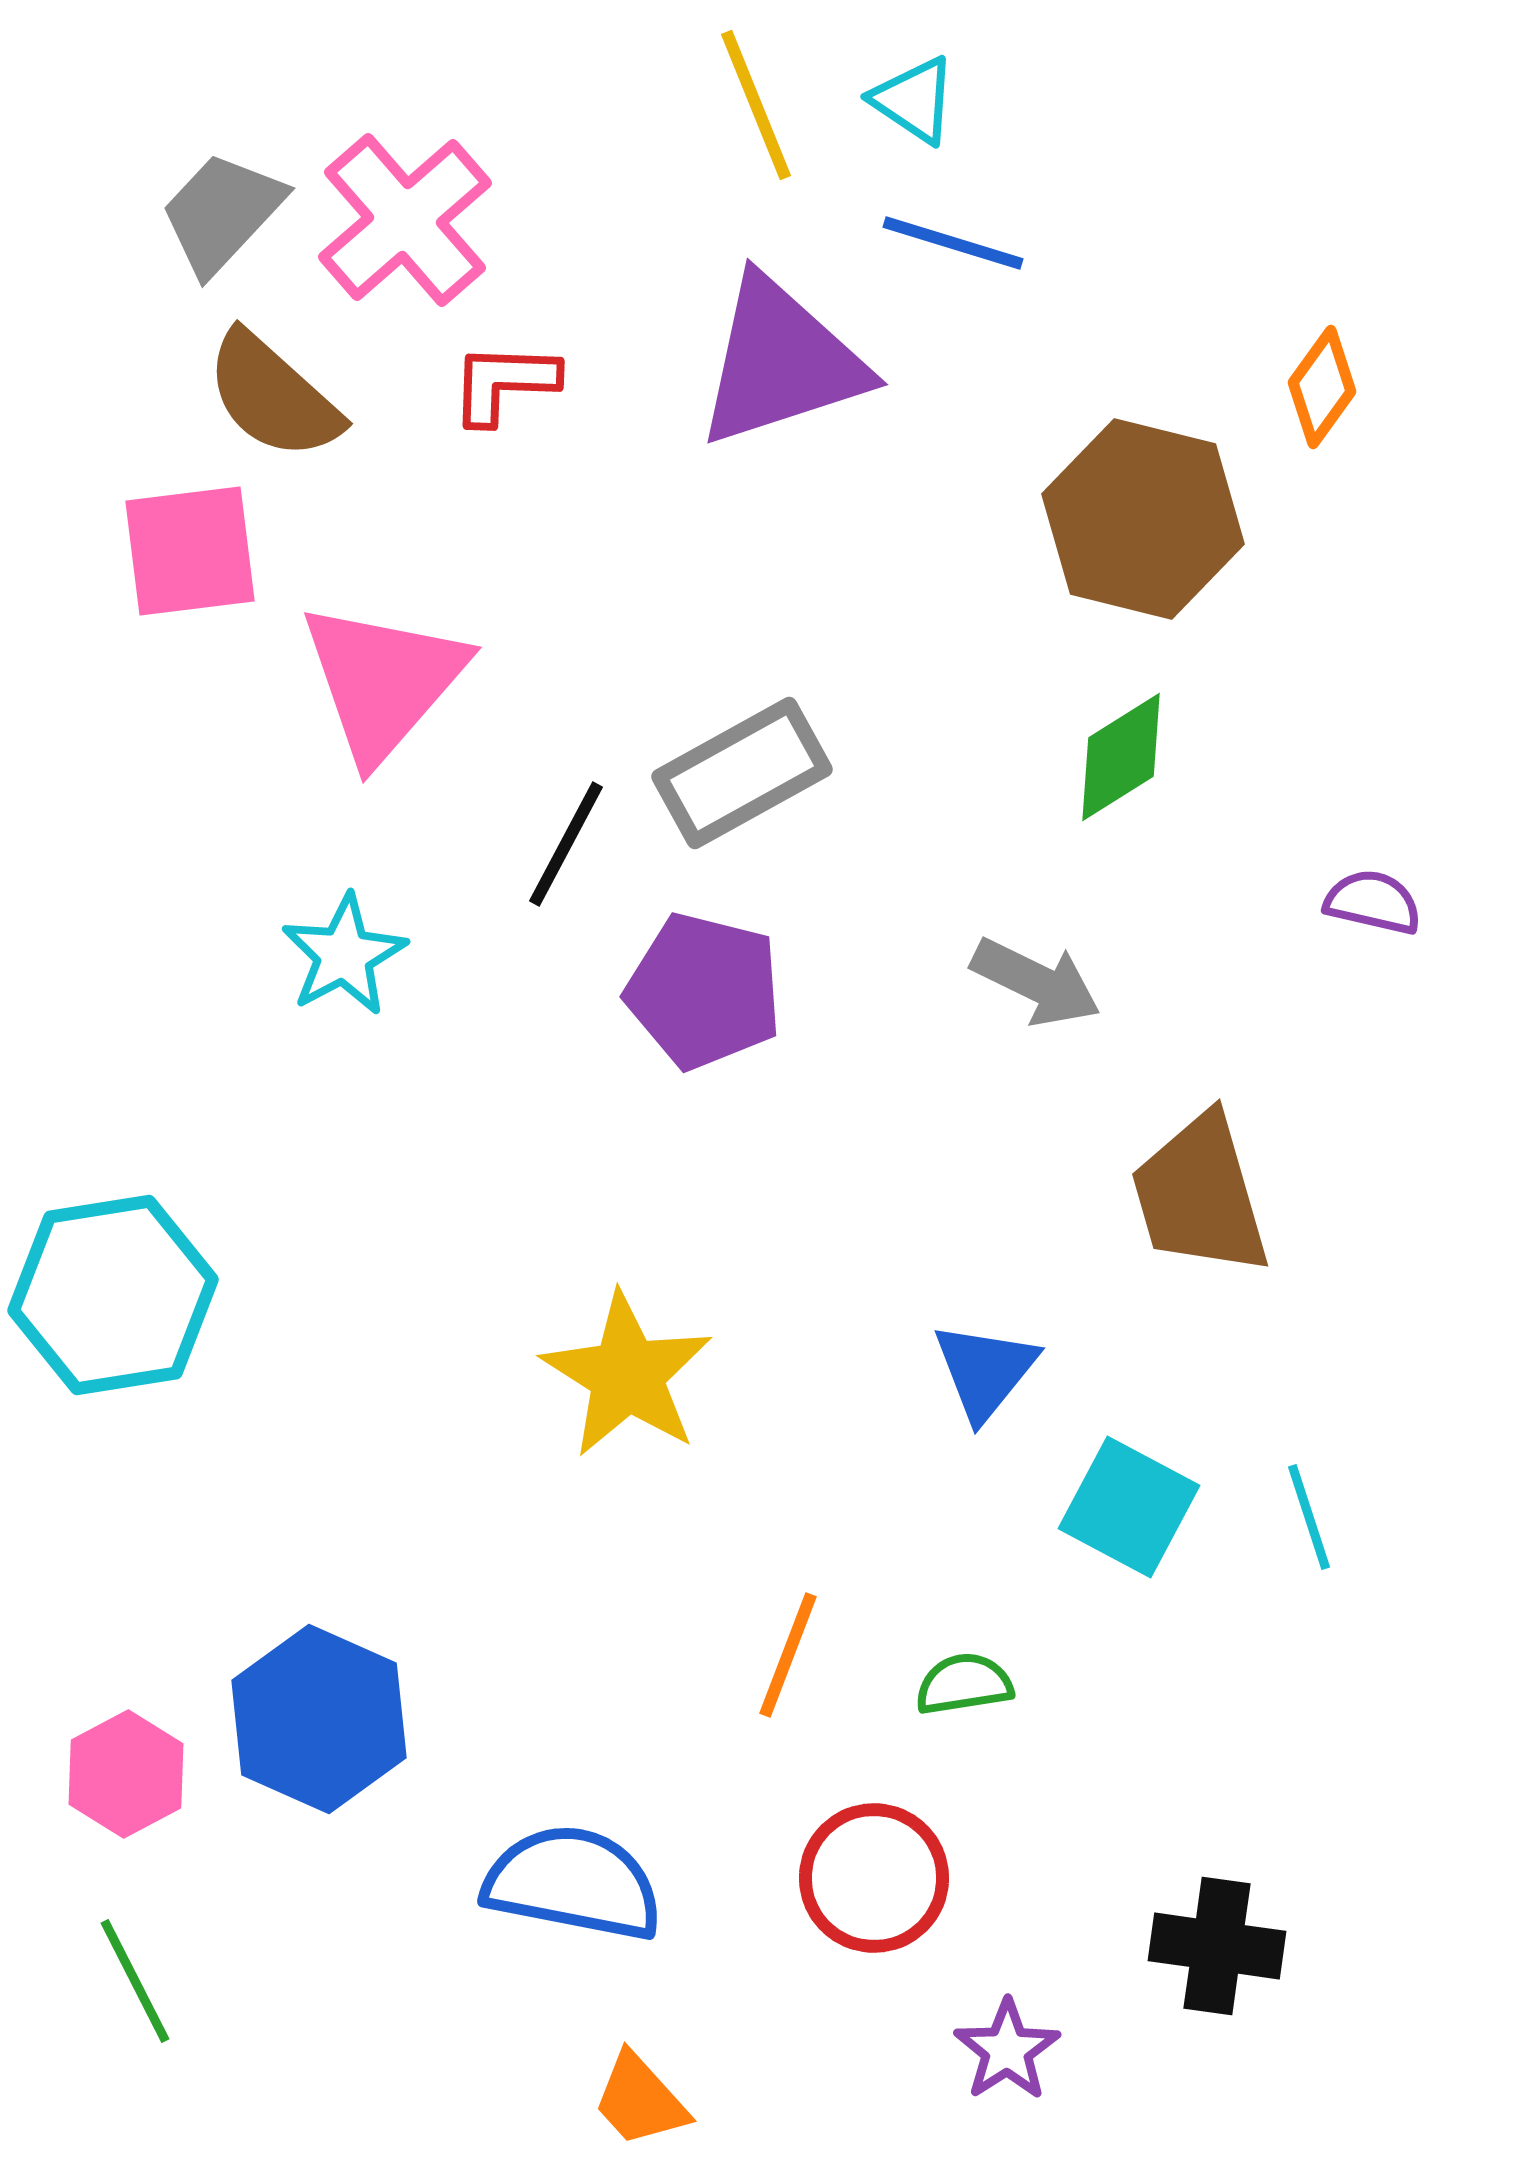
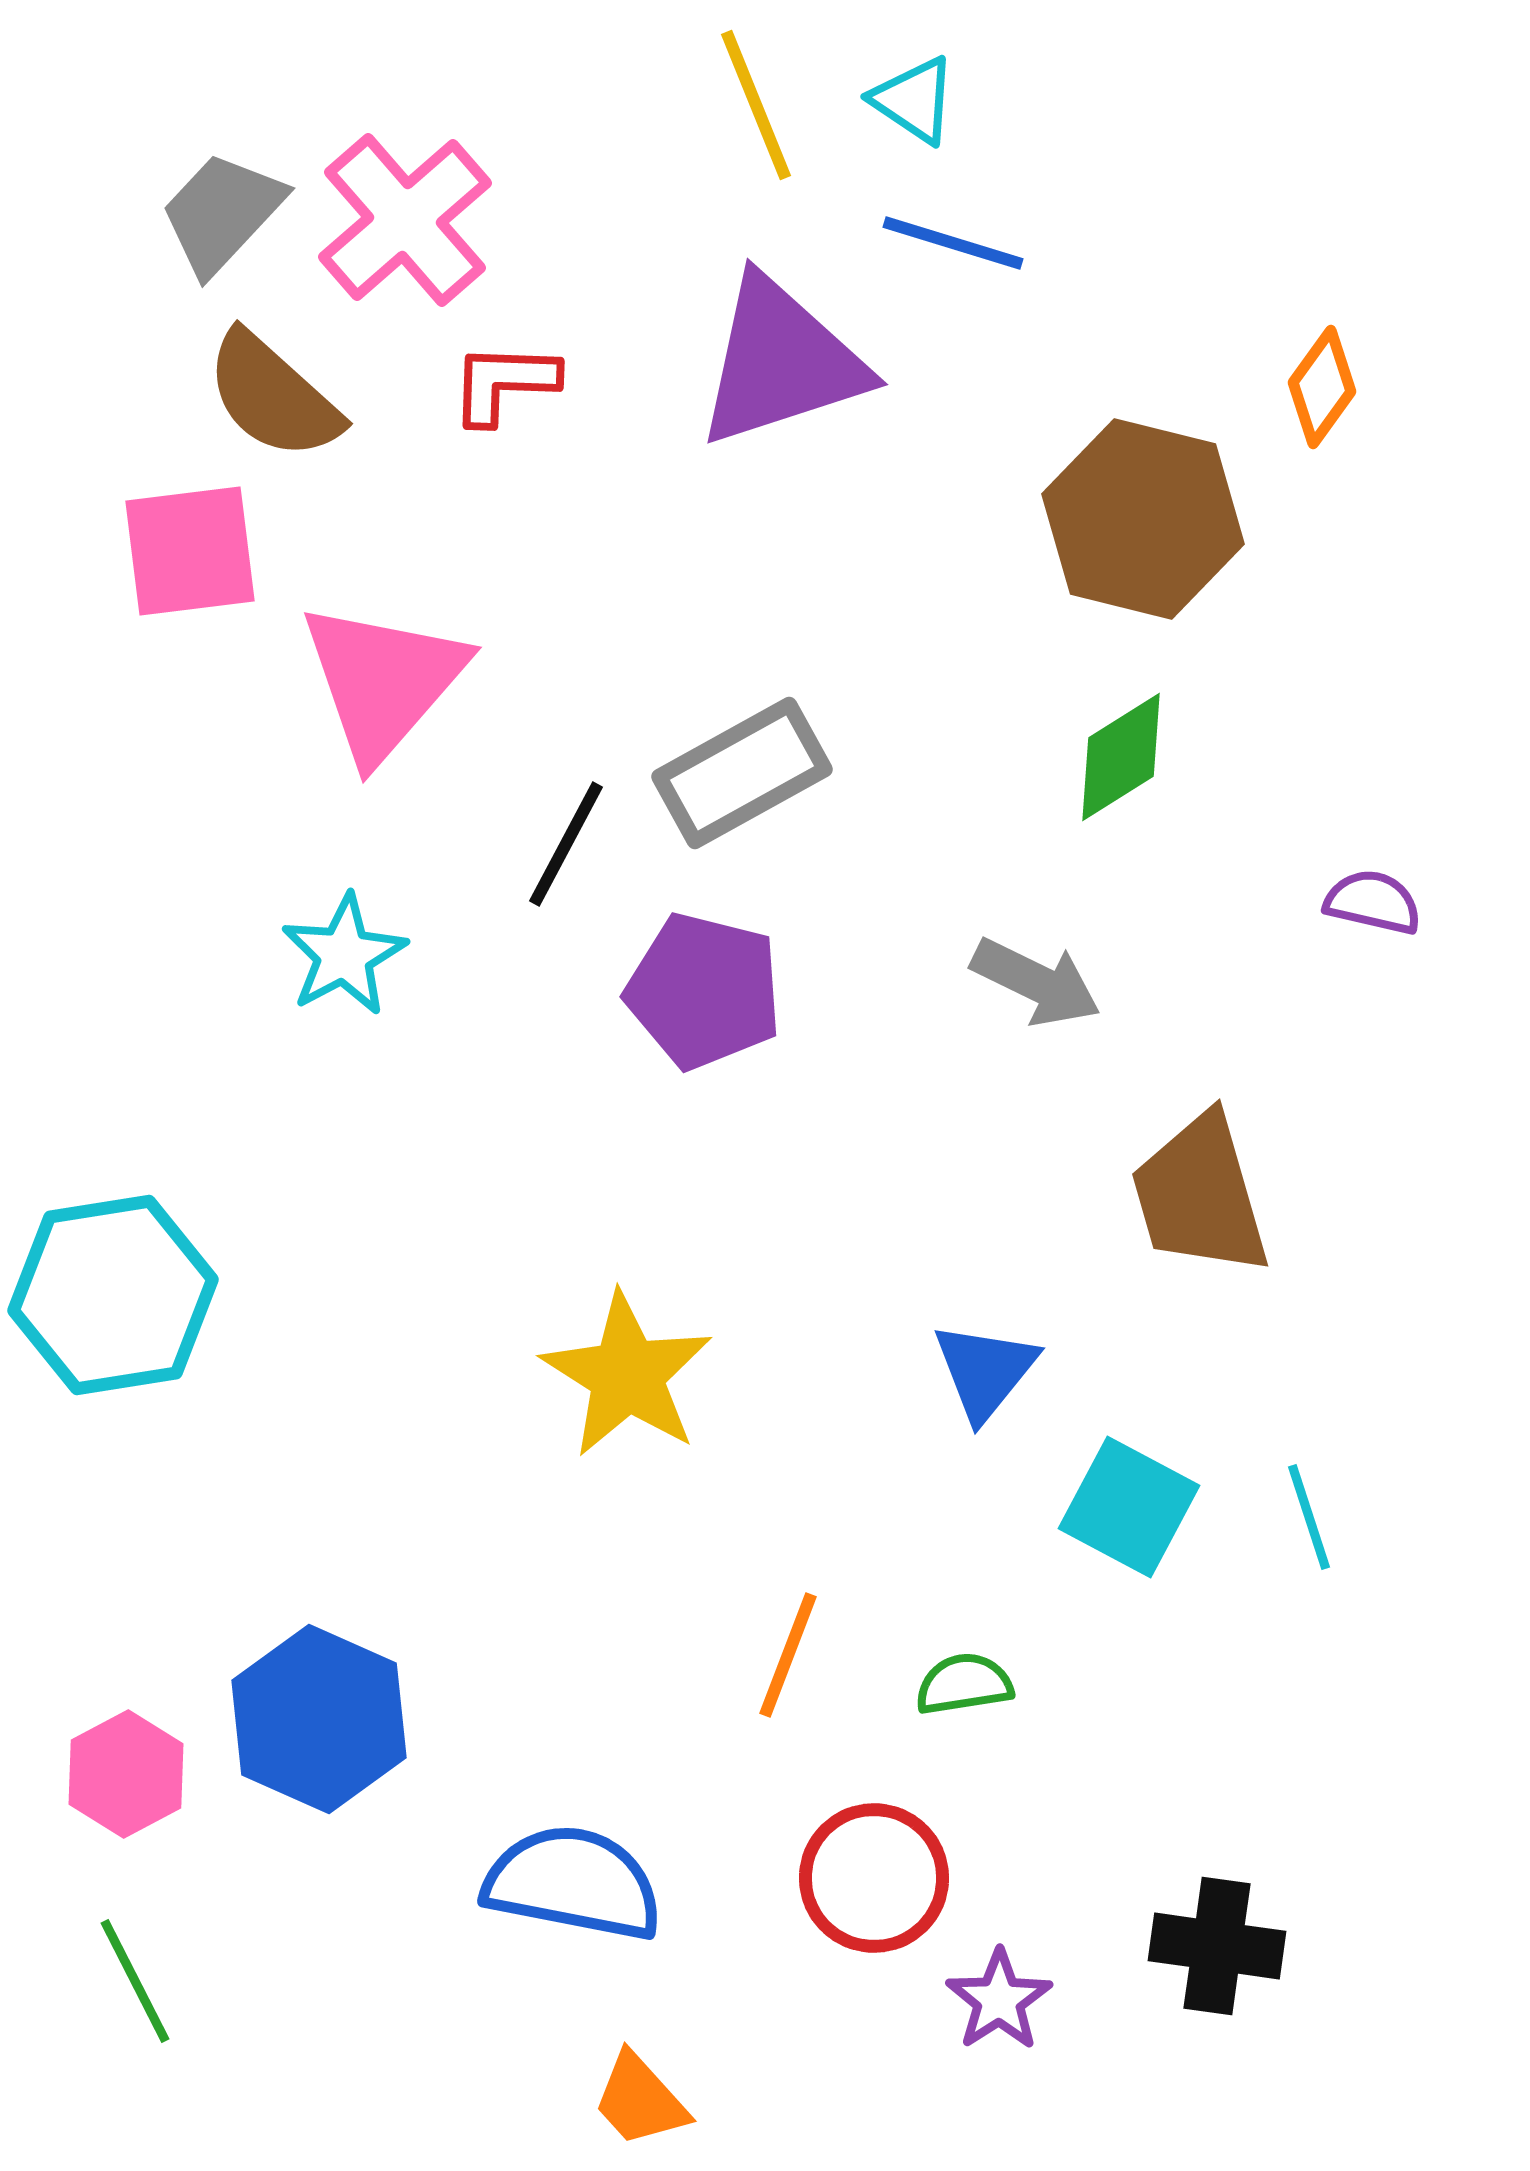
purple star: moved 8 px left, 50 px up
